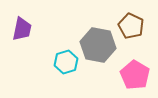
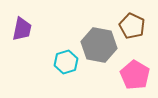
brown pentagon: moved 1 px right
gray hexagon: moved 1 px right
